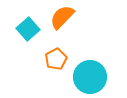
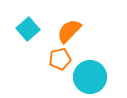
orange semicircle: moved 7 px right, 14 px down
orange pentagon: moved 4 px right; rotated 15 degrees clockwise
